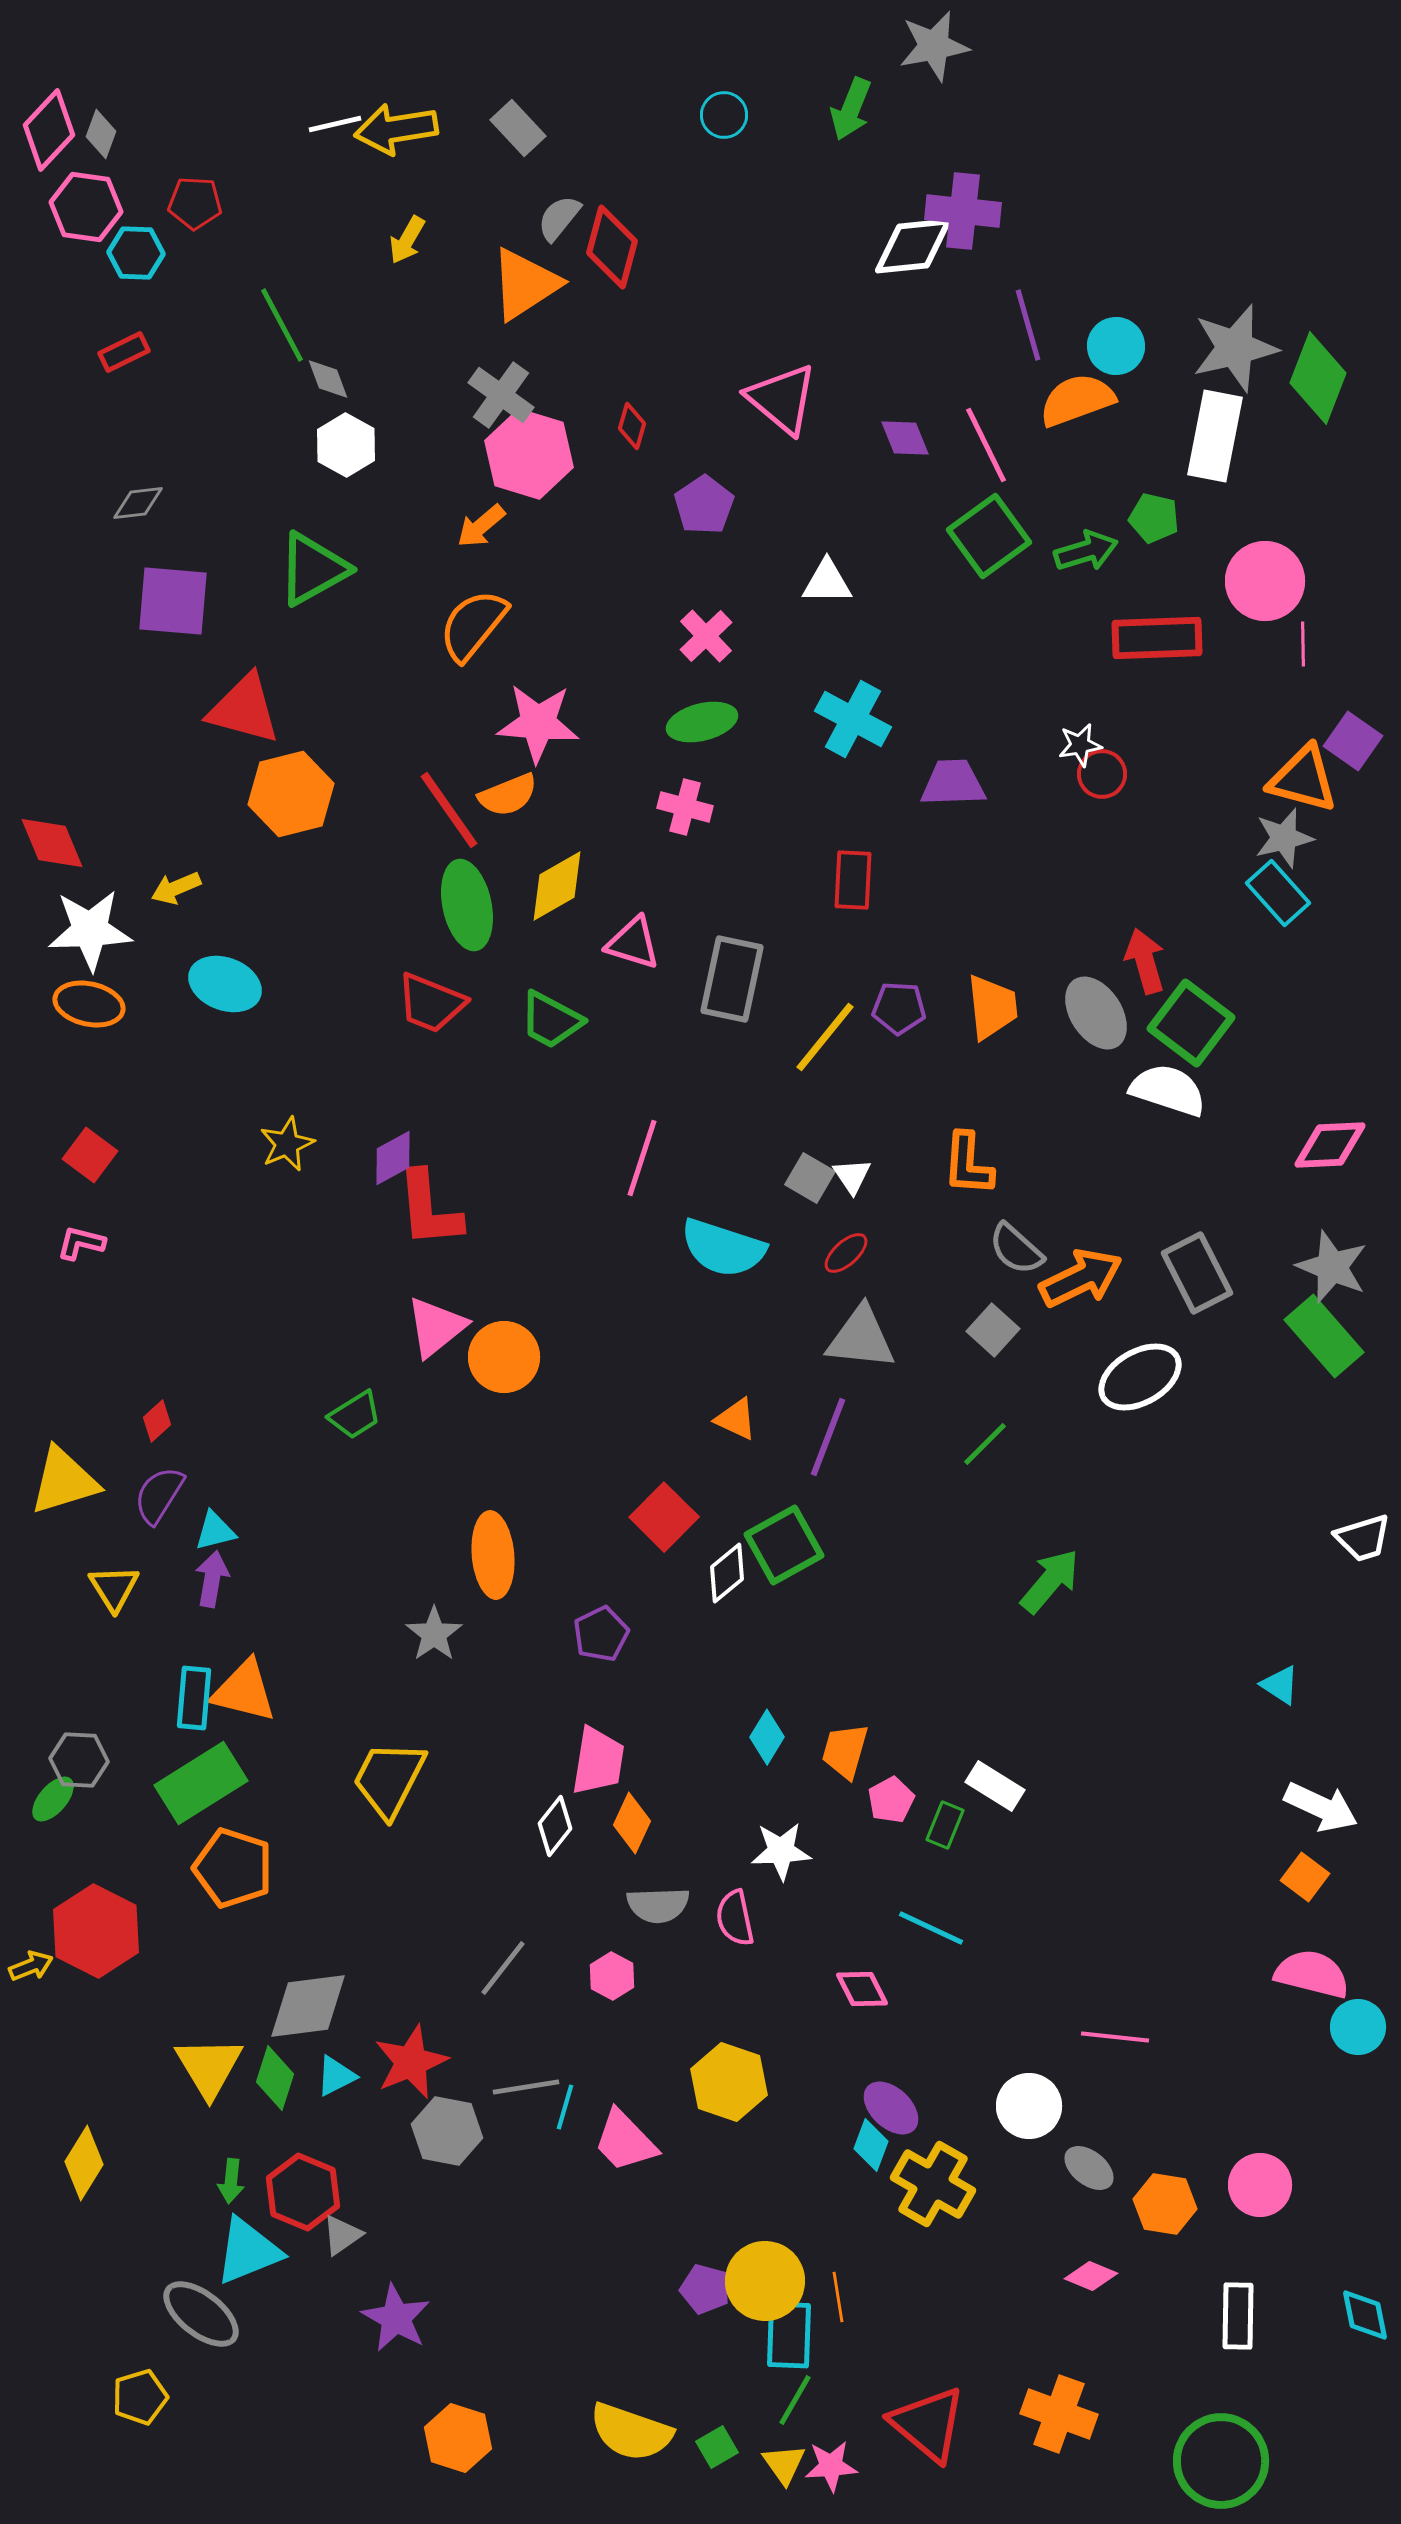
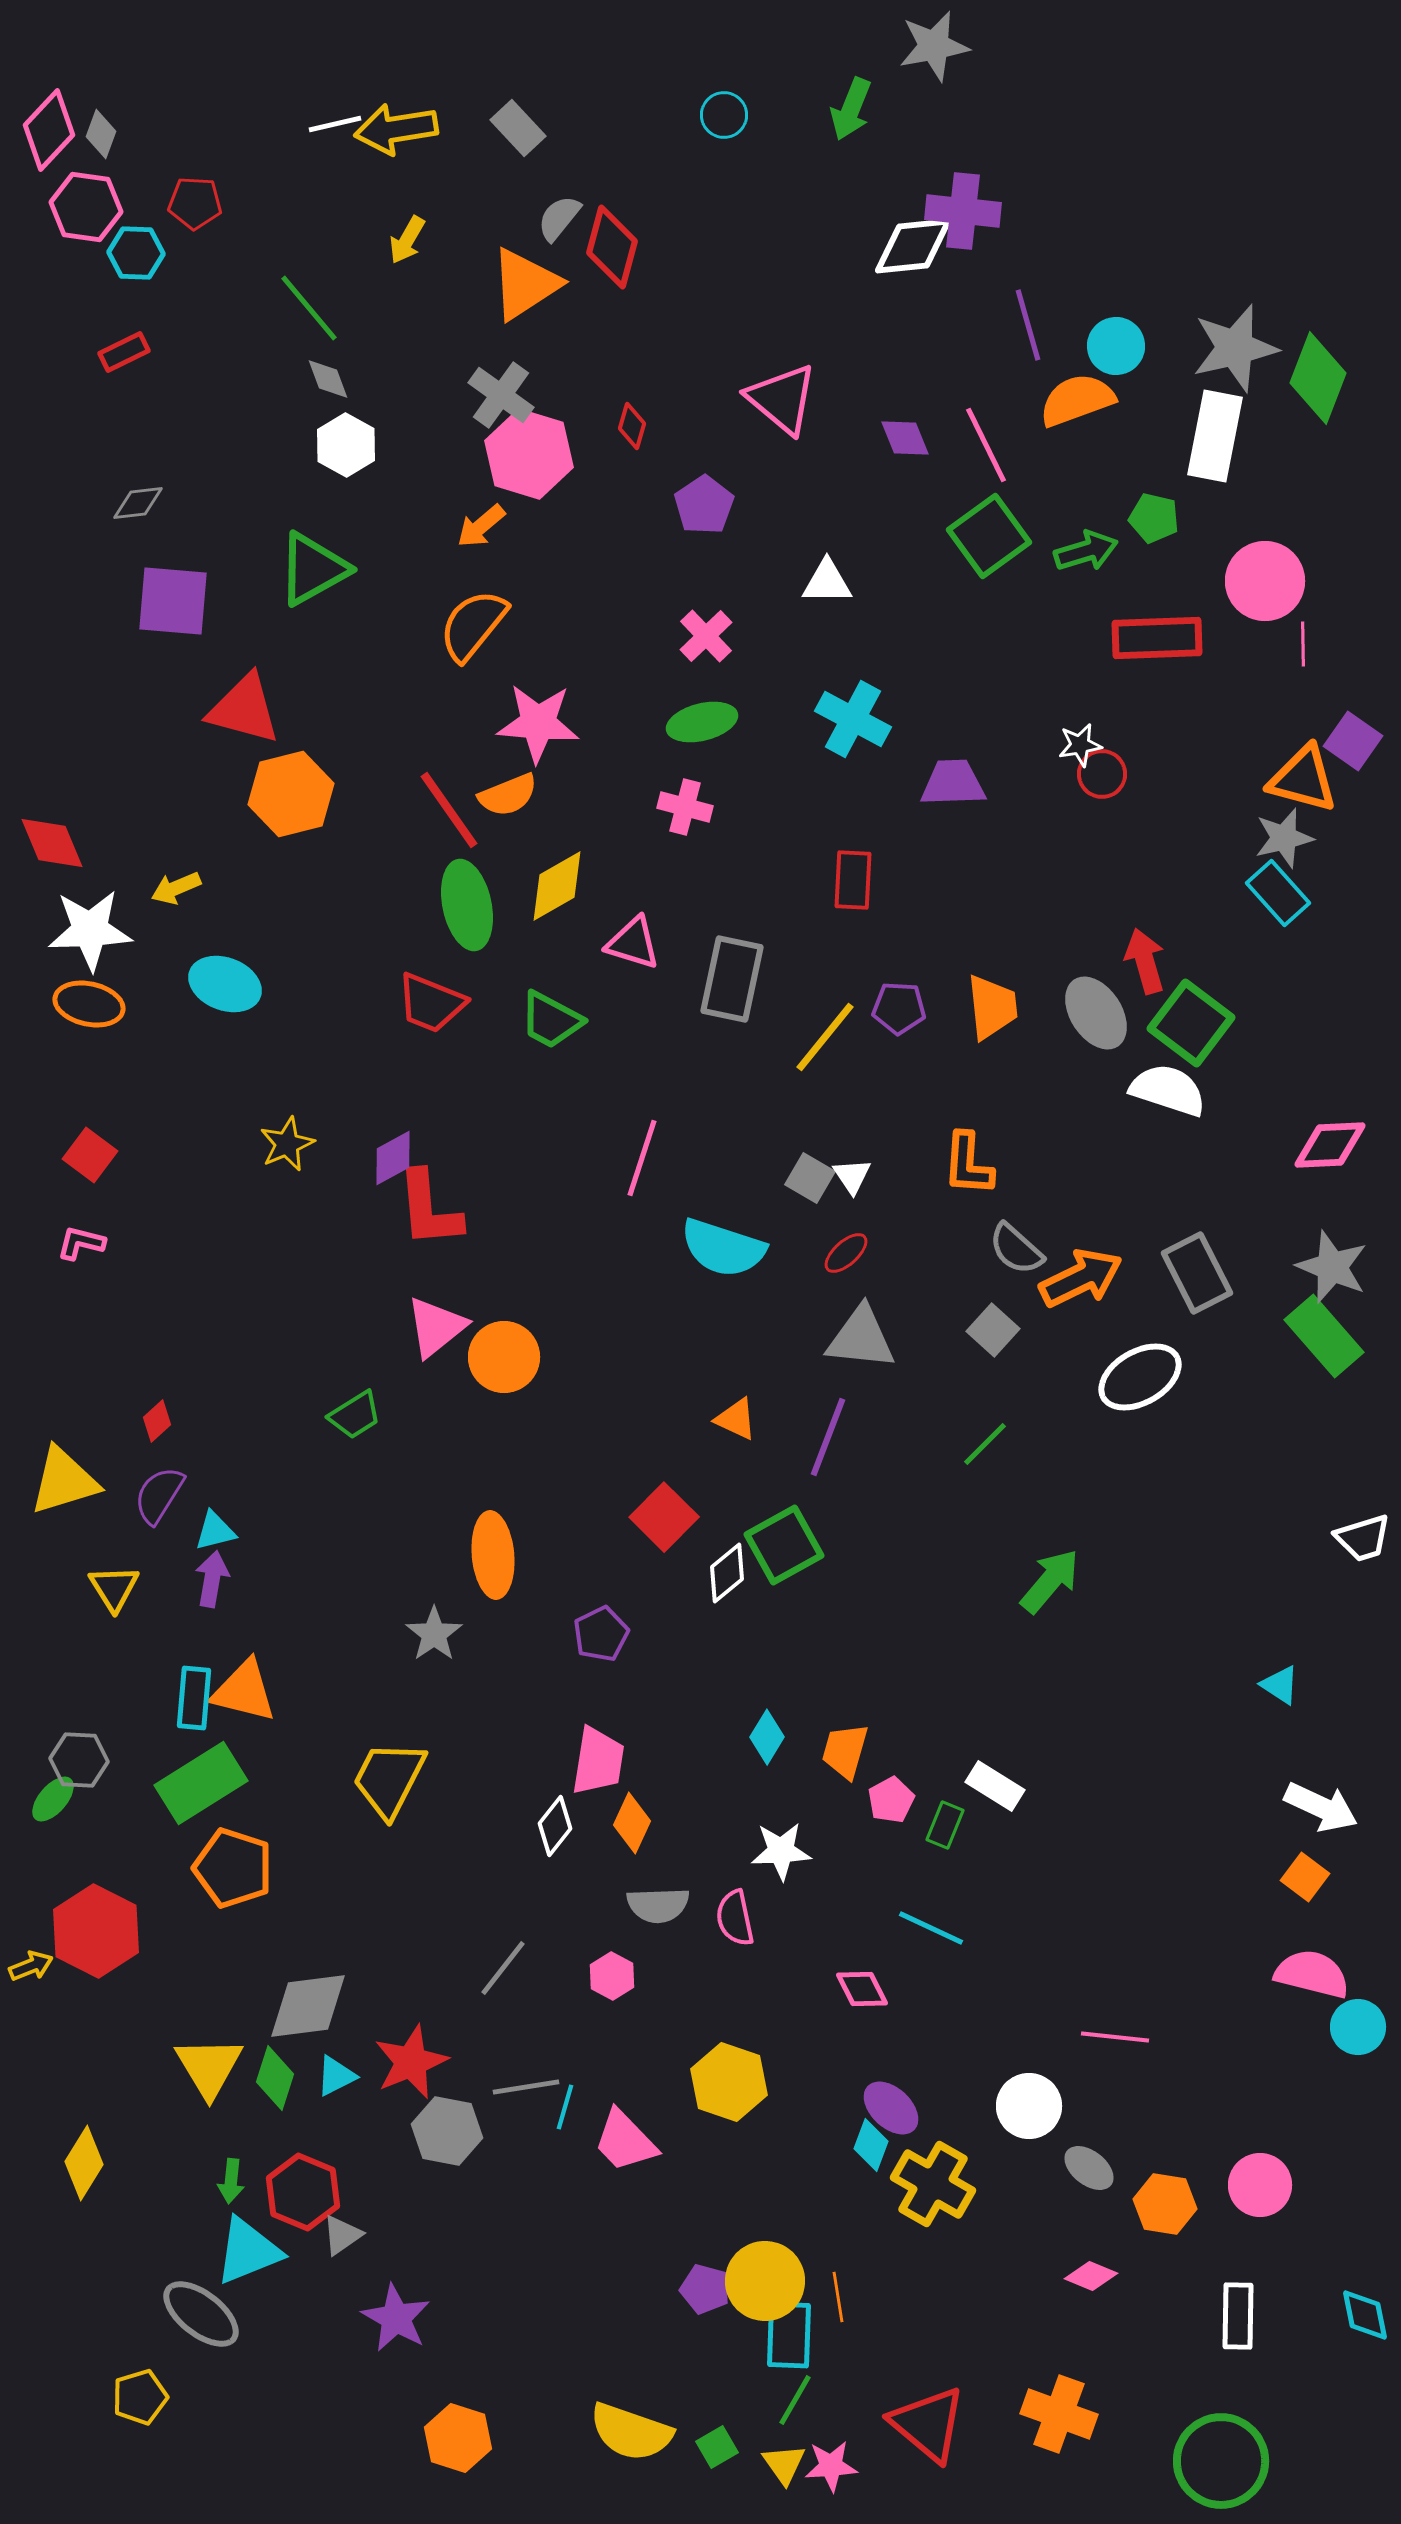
green line at (282, 325): moved 27 px right, 17 px up; rotated 12 degrees counterclockwise
